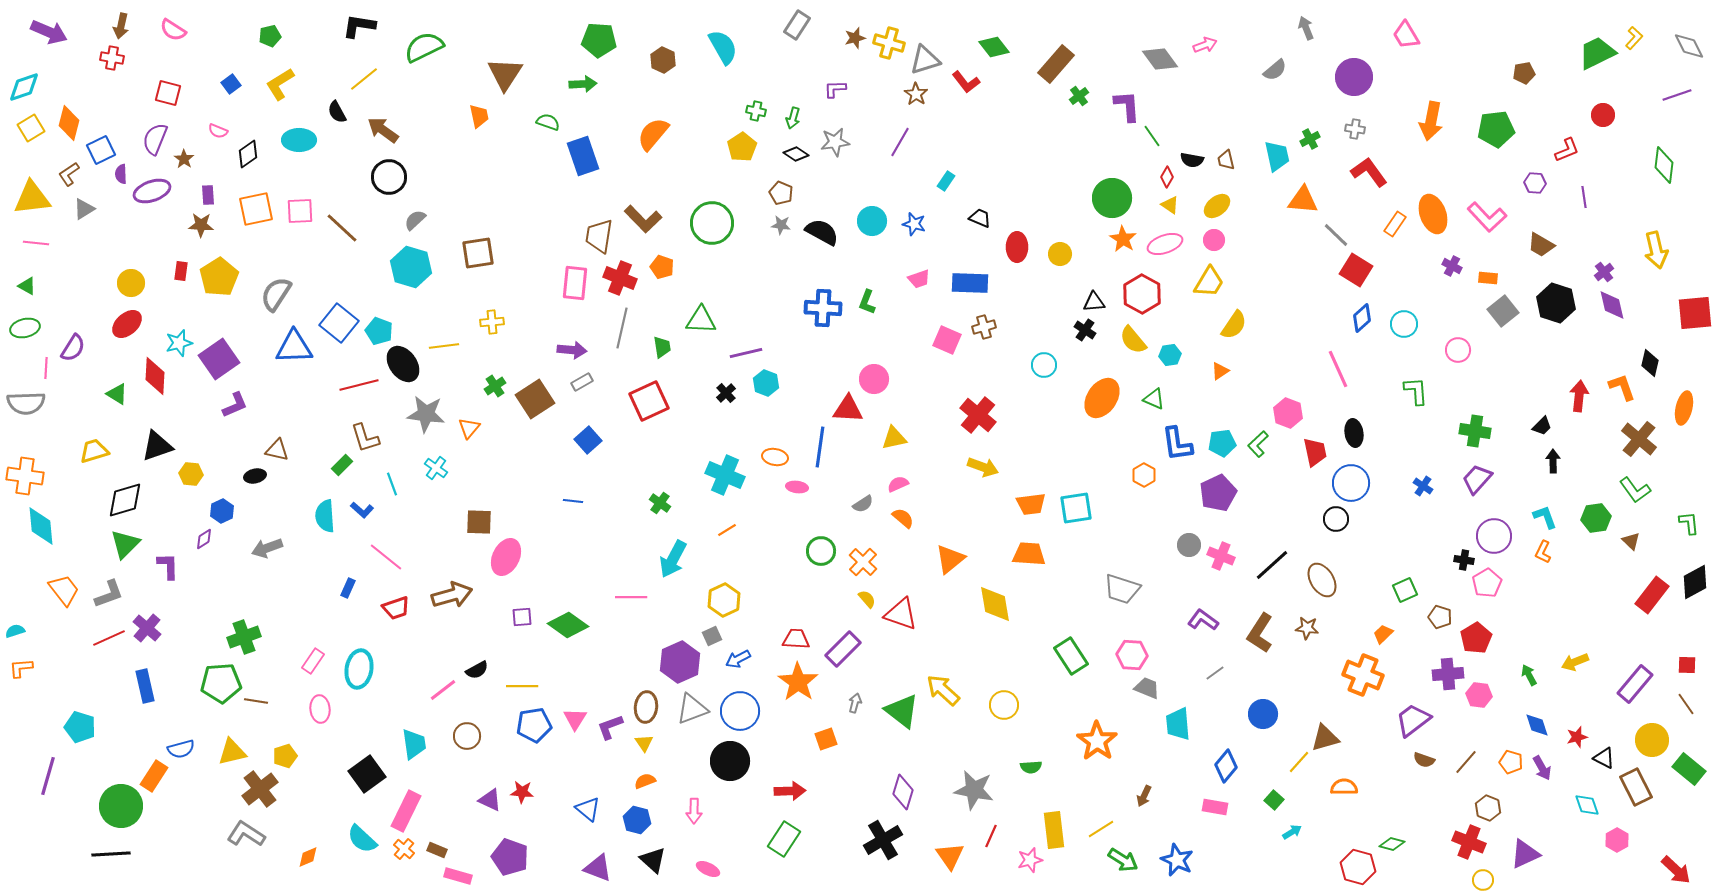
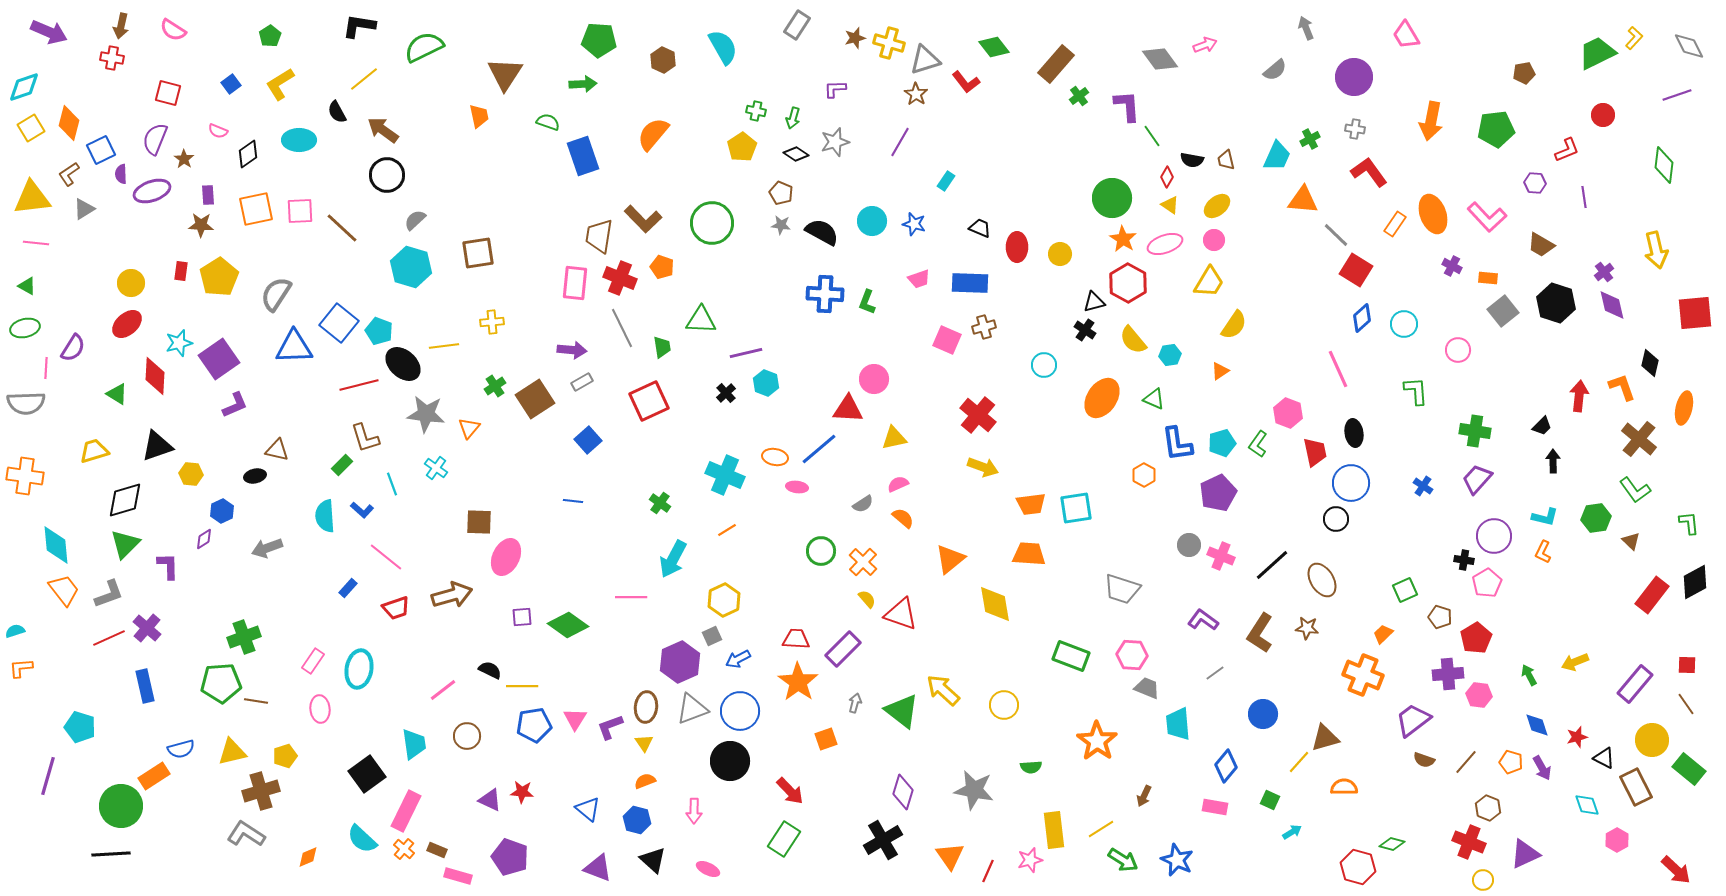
green pentagon at (270, 36): rotated 20 degrees counterclockwise
gray star at (835, 142): rotated 8 degrees counterclockwise
cyan trapezoid at (1277, 156): rotated 36 degrees clockwise
black circle at (389, 177): moved 2 px left, 2 px up
black trapezoid at (980, 218): moved 10 px down
red hexagon at (1142, 294): moved 14 px left, 11 px up
black triangle at (1094, 302): rotated 10 degrees counterclockwise
blue cross at (823, 308): moved 2 px right, 14 px up
gray line at (622, 328): rotated 39 degrees counterclockwise
black ellipse at (403, 364): rotated 12 degrees counterclockwise
cyan pentagon at (1222, 443): rotated 8 degrees counterclockwise
green L-shape at (1258, 444): rotated 12 degrees counterclockwise
blue line at (820, 447): moved 1 px left, 2 px down; rotated 42 degrees clockwise
cyan L-shape at (1545, 517): rotated 124 degrees clockwise
cyan diamond at (41, 526): moved 15 px right, 19 px down
blue rectangle at (348, 588): rotated 18 degrees clockwise
green rectangle at (1071, 656): rotated 36 degrees counterclockwise
black semicircle at (477, 670): moved 13 px right; rotated 125 degrees counterclockwise
orange rectangle at (154, 776): rotated 24 degrees clockwise
brown cross at (260, 789): moved 1 px right, 2 px down; rotated 21 degrees clockwise
red arrow at (790, 791): rotated 48 degrees clockwise
green square at (1274, 800): moved 4 px left; rotated 18 degrees counterclockwise
red line at (991, 836): moved 3 px left, 35 px down
